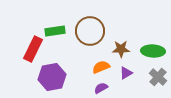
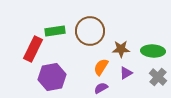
orange semicircle: rotated 36 degrees counterclockwise
